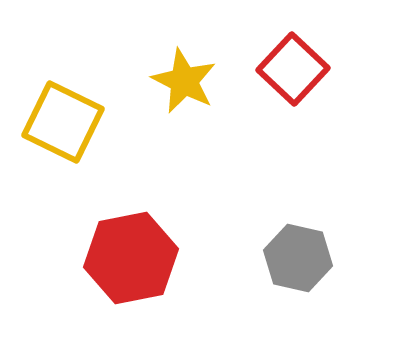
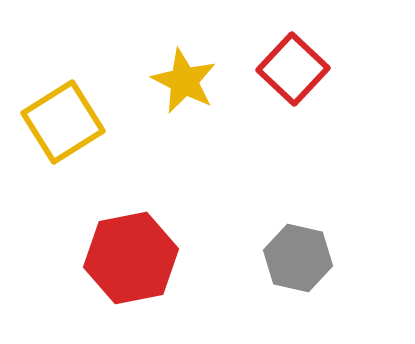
yellow square: rotated 32 degrees clockwise
